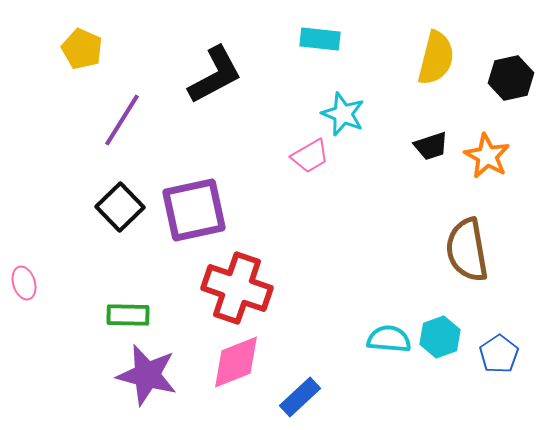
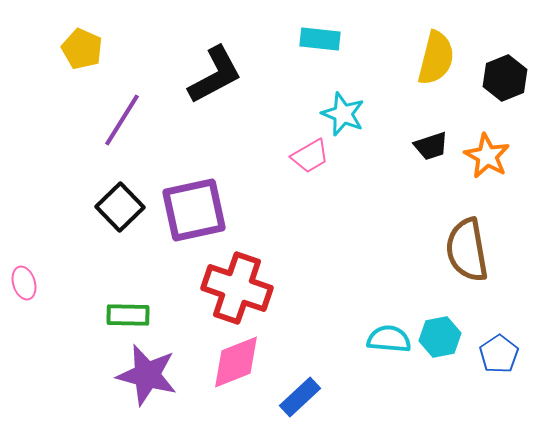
black hexagon: moved 6 px left; rotated 9 degrees counterclockwise
cyan hexagon: rotated 9 degrees clockwise
